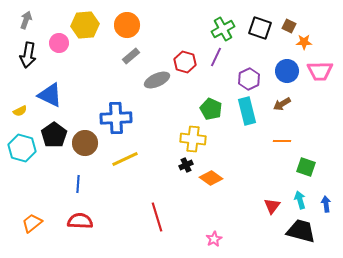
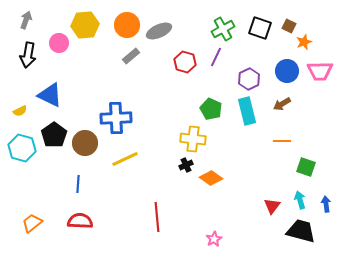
orange star: rotated 21 degrees counterclockwise
gray ellipse: moved 2 px right, 49 px up
red line: rotated 12 degrees clockwise
